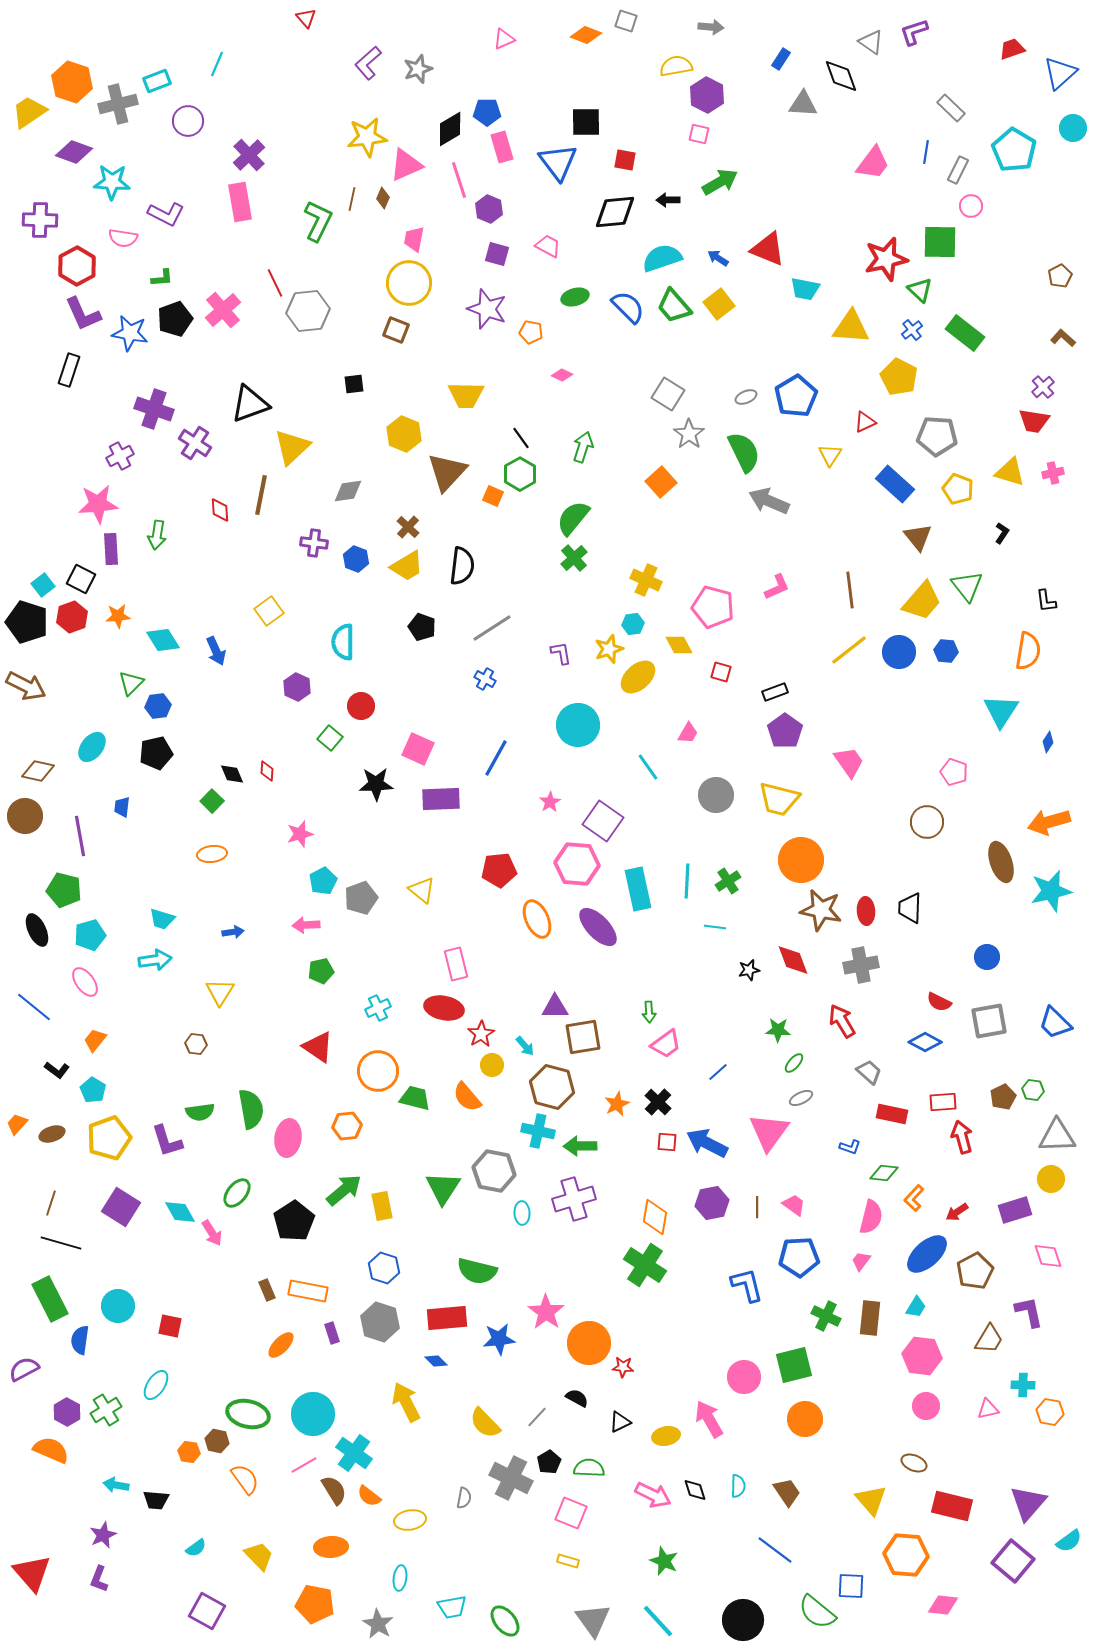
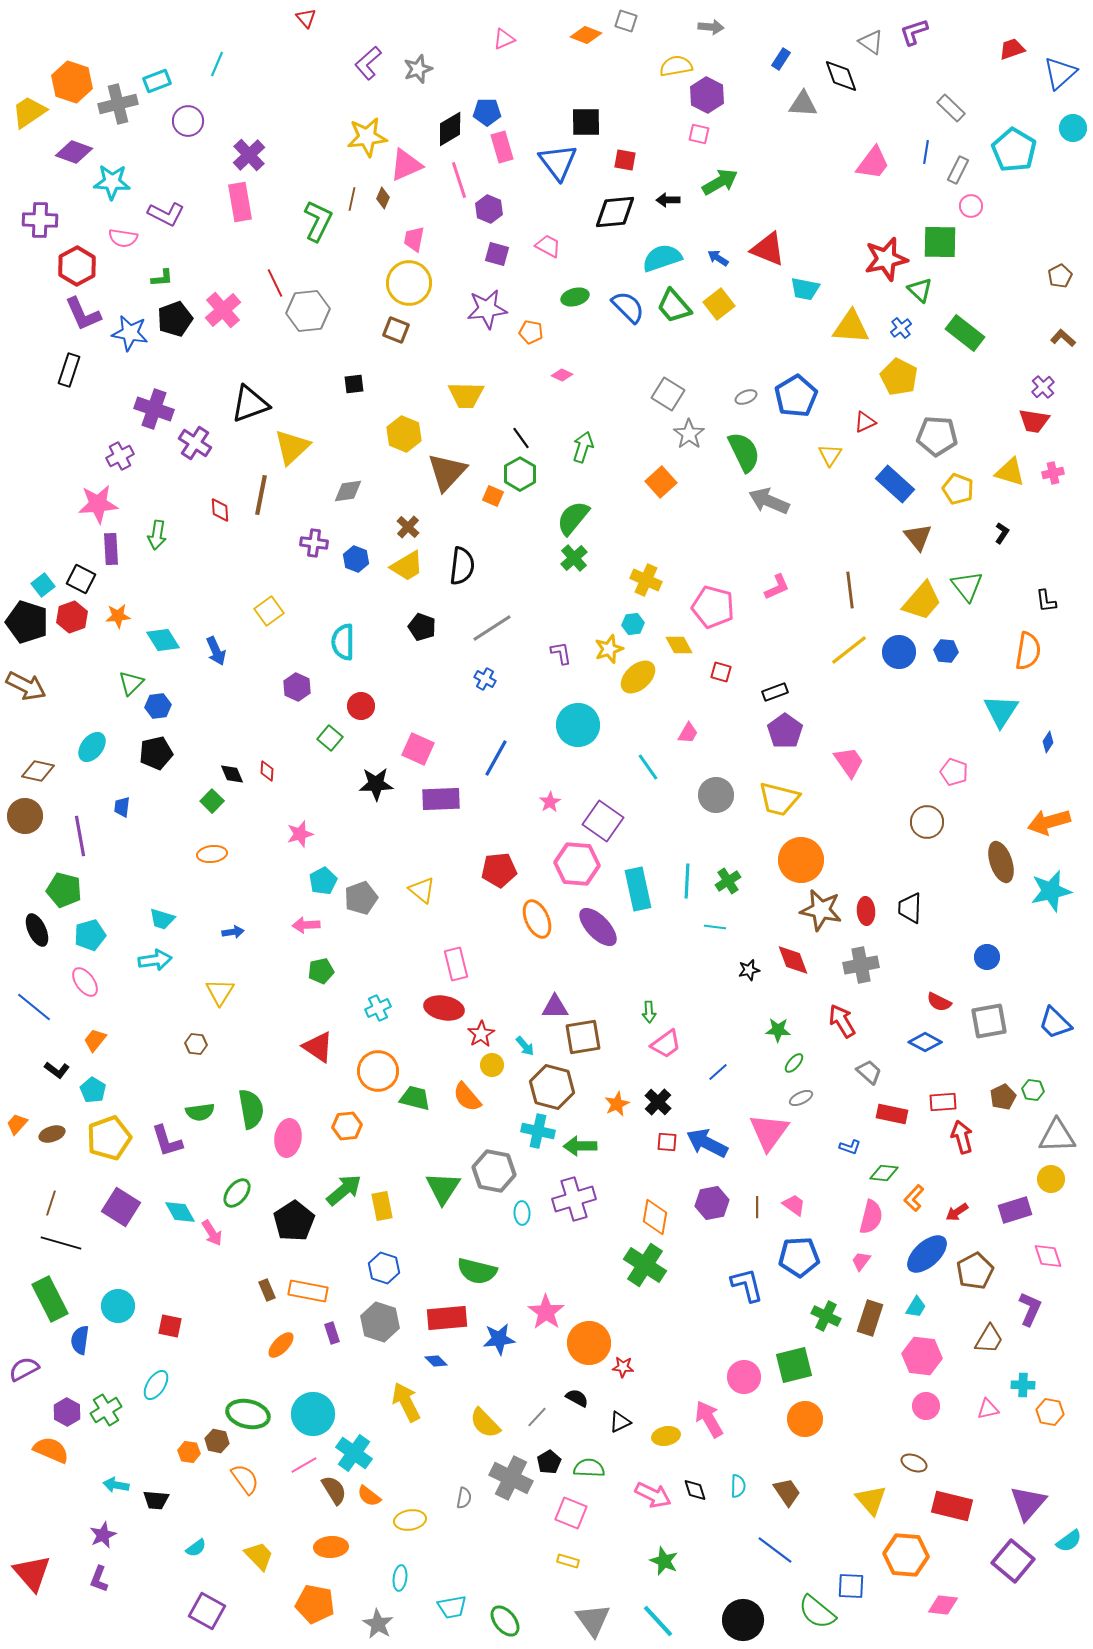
purple star at (487, 309): rotated 27 degrees counterclockwise
blue cross at (912, 330): moved 11 px left, 2 px up
purple L-shape at (1029, 1312): moved 1 px right, 3 px up; rotated 36 degrees clockwise
brown rectangle at (870, 1318): rotated 12 degrees clockwise
